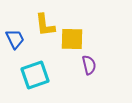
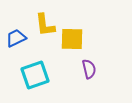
blue trapezoid: moved 1 px right, 1 px up; rotated 90 degrees counterclockwise
purple semicircle: moved 4 px down
